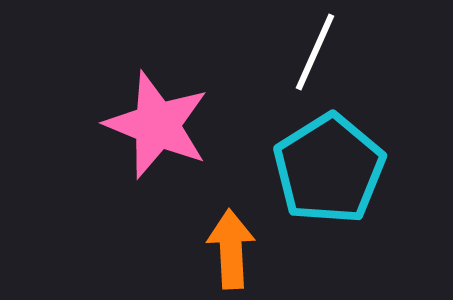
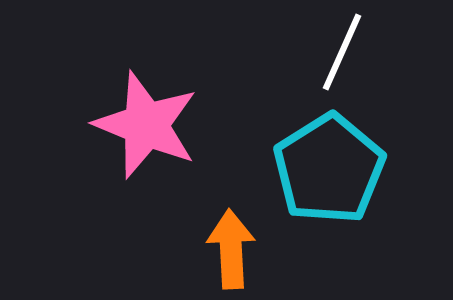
white line: moved 27 px right
pink star: moved 11 px left
